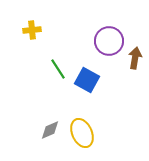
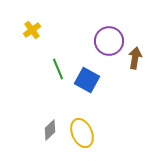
yellow cross: rotated 30 degrees counterclockwise
green line: rotated 10 degrees clockwise
gray diamond: rotated 20 degrees counterclockwise
